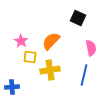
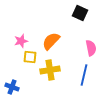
black square: moved 2 px right, 5 px up
pink star: rotated 24 degrees clockwise
blue cross: rotated 24 degrees clockwise
